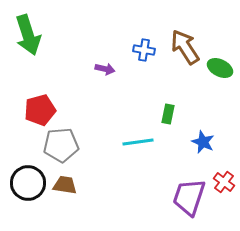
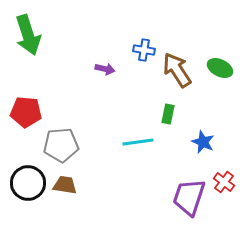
brown arrow: moved 8 px left, 23 px down
red pentagon: moved 14 px left, 2 px down; rotated 20 degrees clockwise
